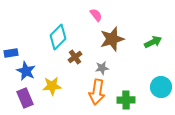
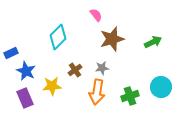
blue rectangle: rotated 16 degrees counterclockwise
brown cross: moved 13 px down
green cross: moved 4 px right, 4 px up; rotated 18 degrees counterclockwise
